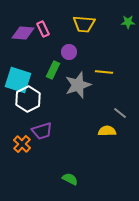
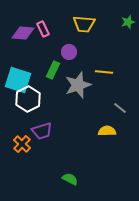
green star: rotated 16 degrees counterclockwise
gray line: moved 5 px up
